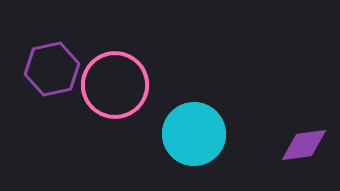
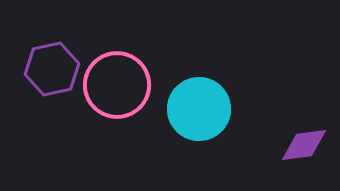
pink circle: moved 2 px right
cyan circle: moved 5 px right, 25 px up
